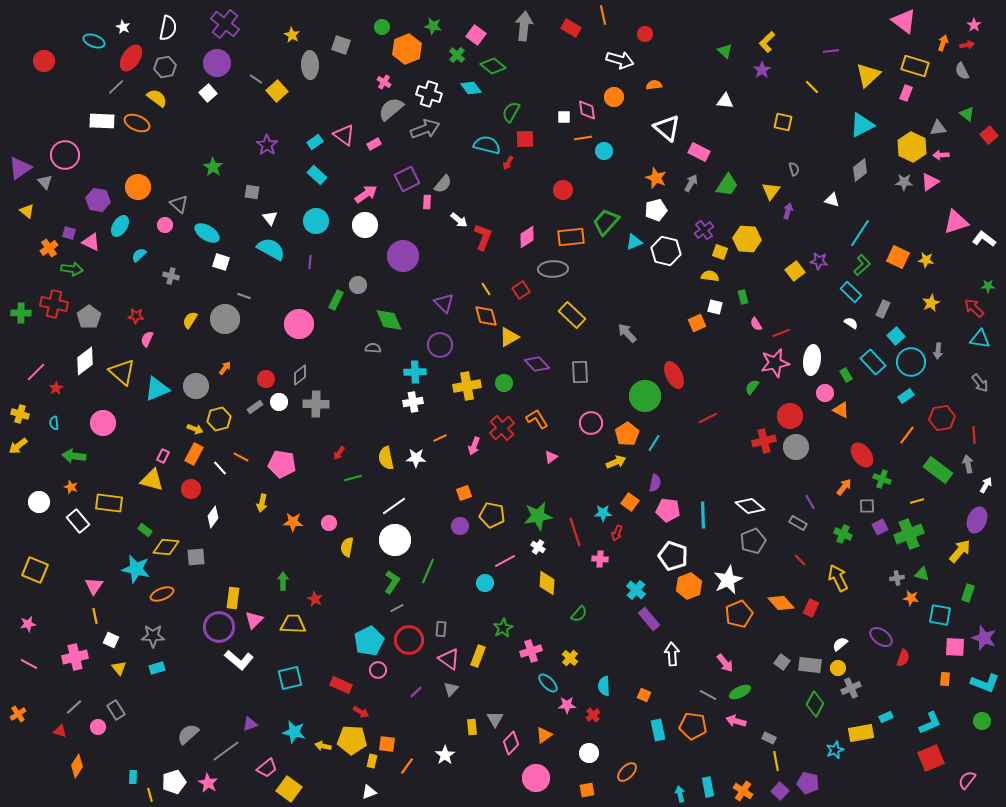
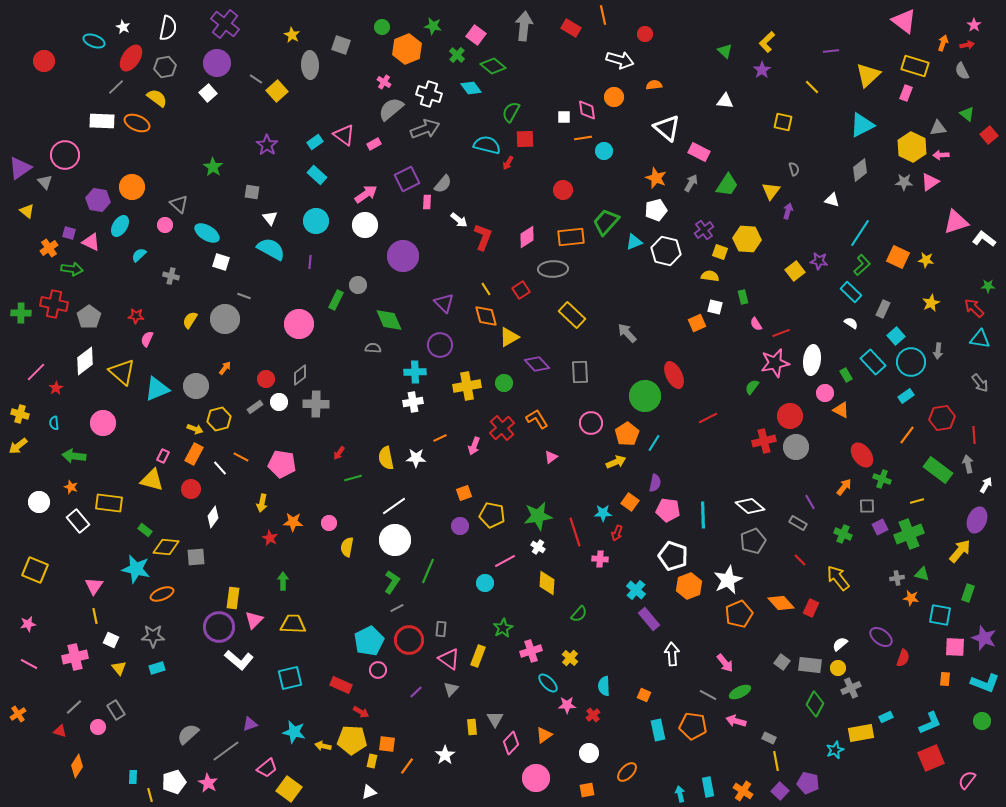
orange circle at (138, 187): moved 6 px left
yellow arrow at (838, 578): rotated 12 degrees counterclockwise
red star at (315, 599): moved 45 px left, 61 px up
